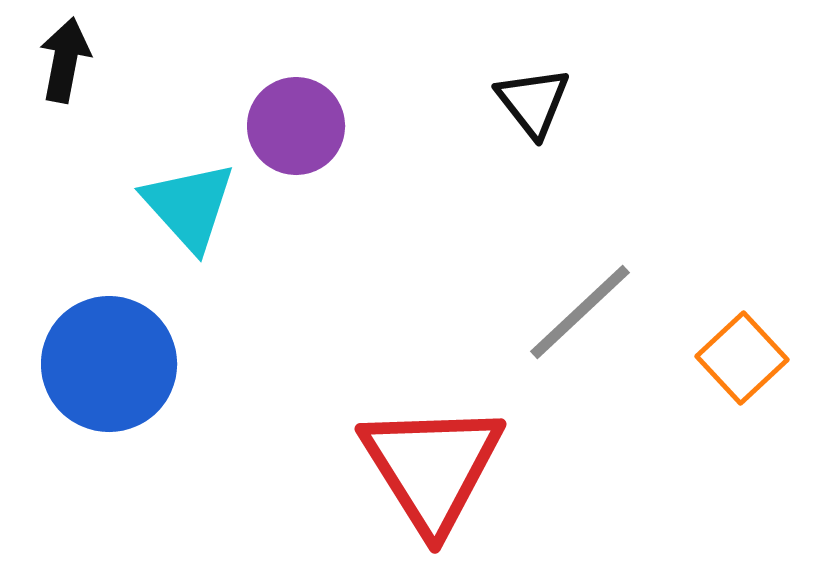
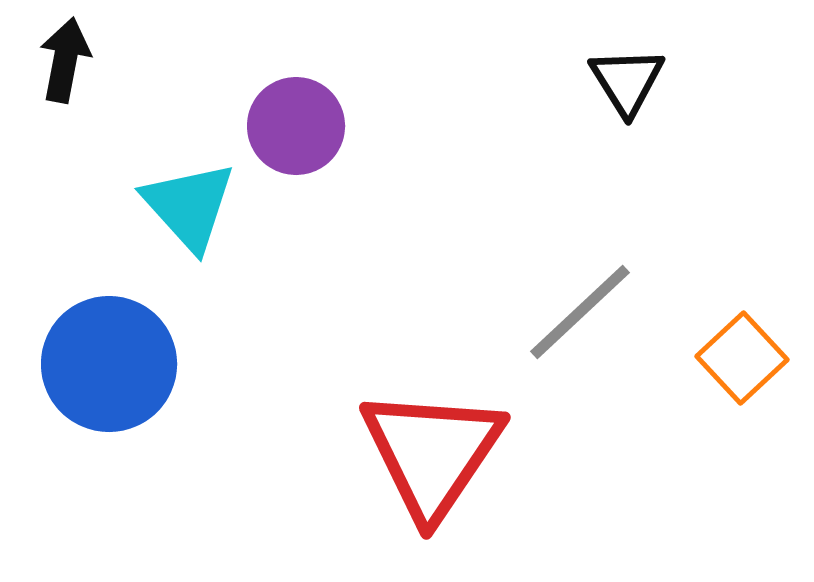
black triangle: moved 94 px right, 21 px up; rotated 6 degrees clockwise
red triangle: moved 14 px up; rotated 6 degrees clockwise
